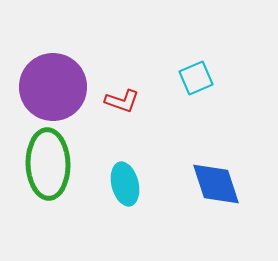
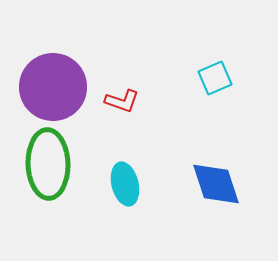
cyan square: moved 19 px right
